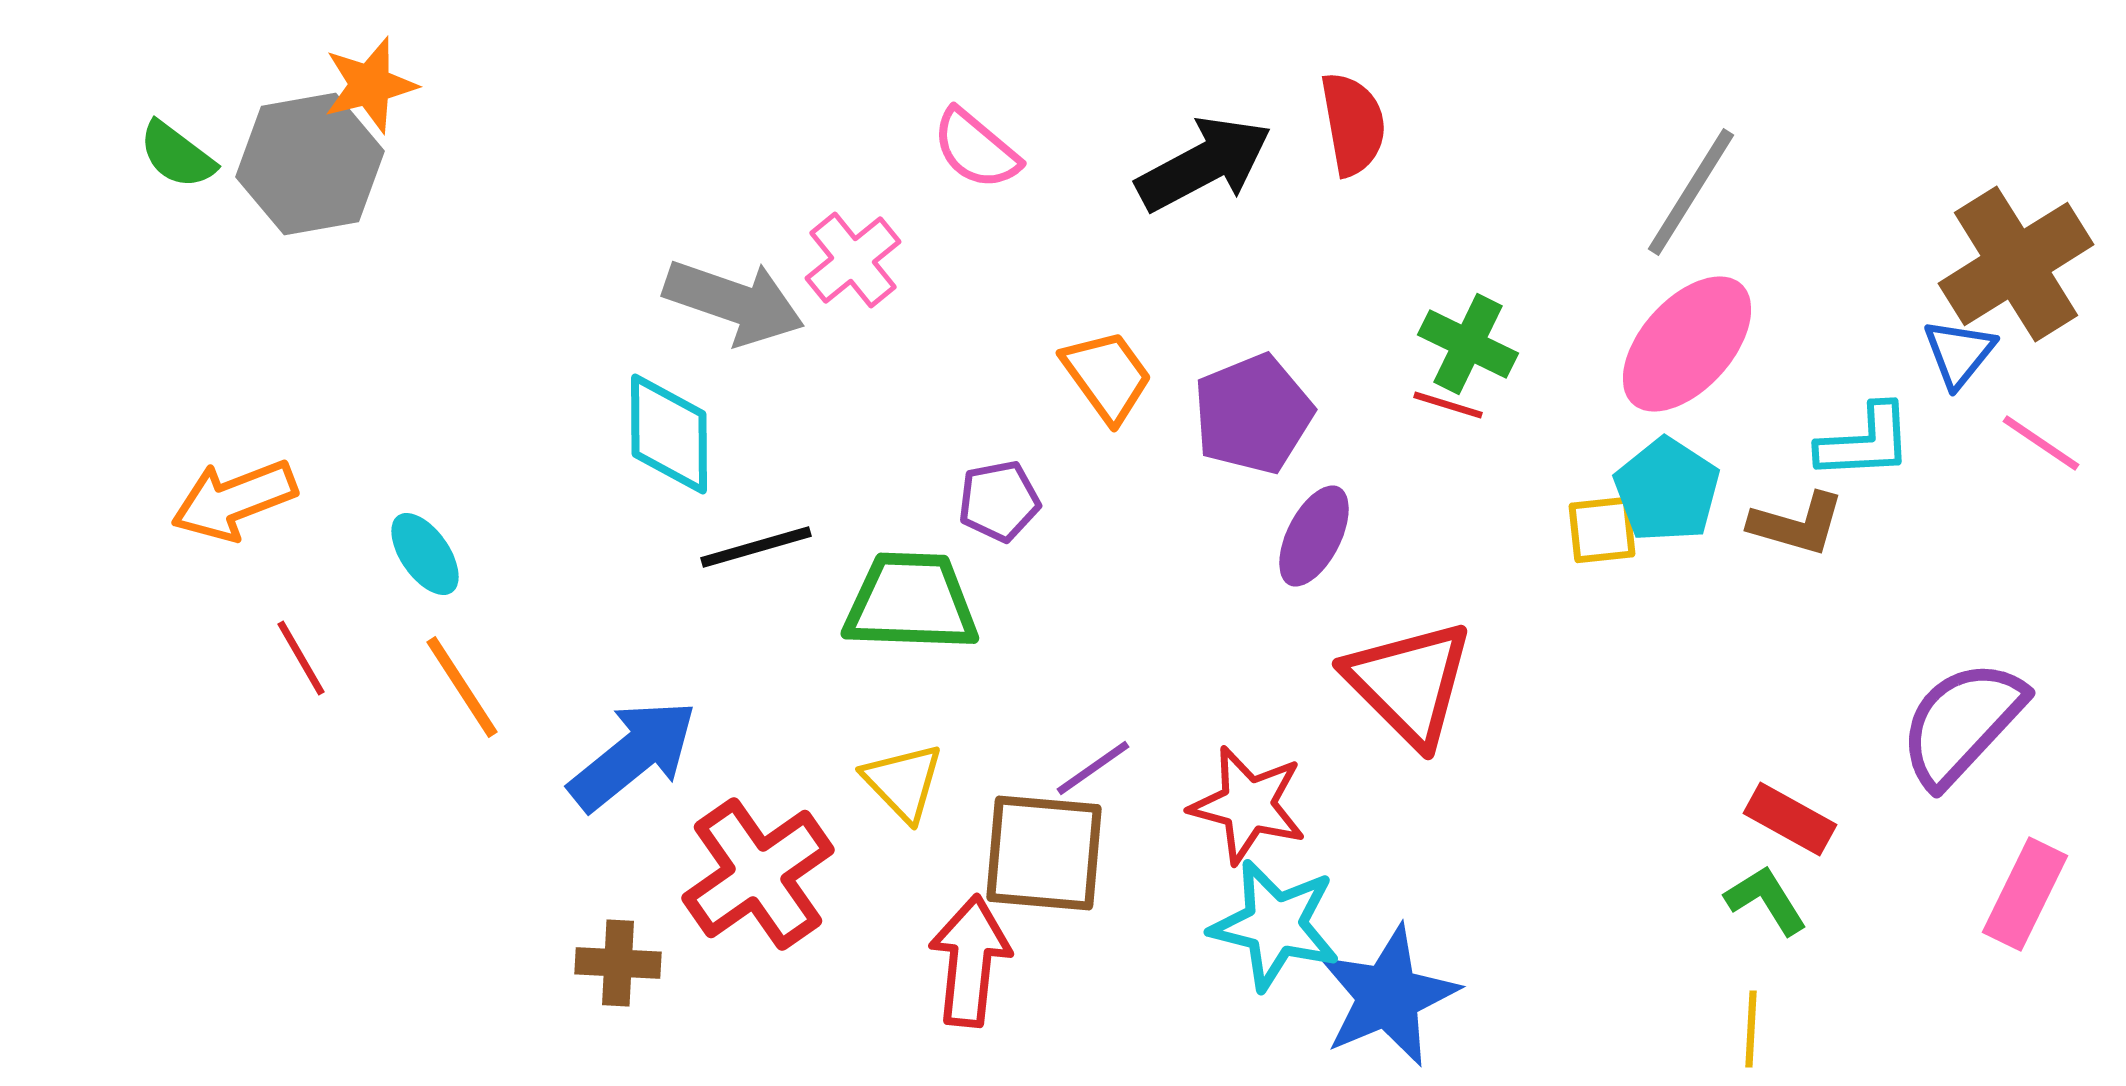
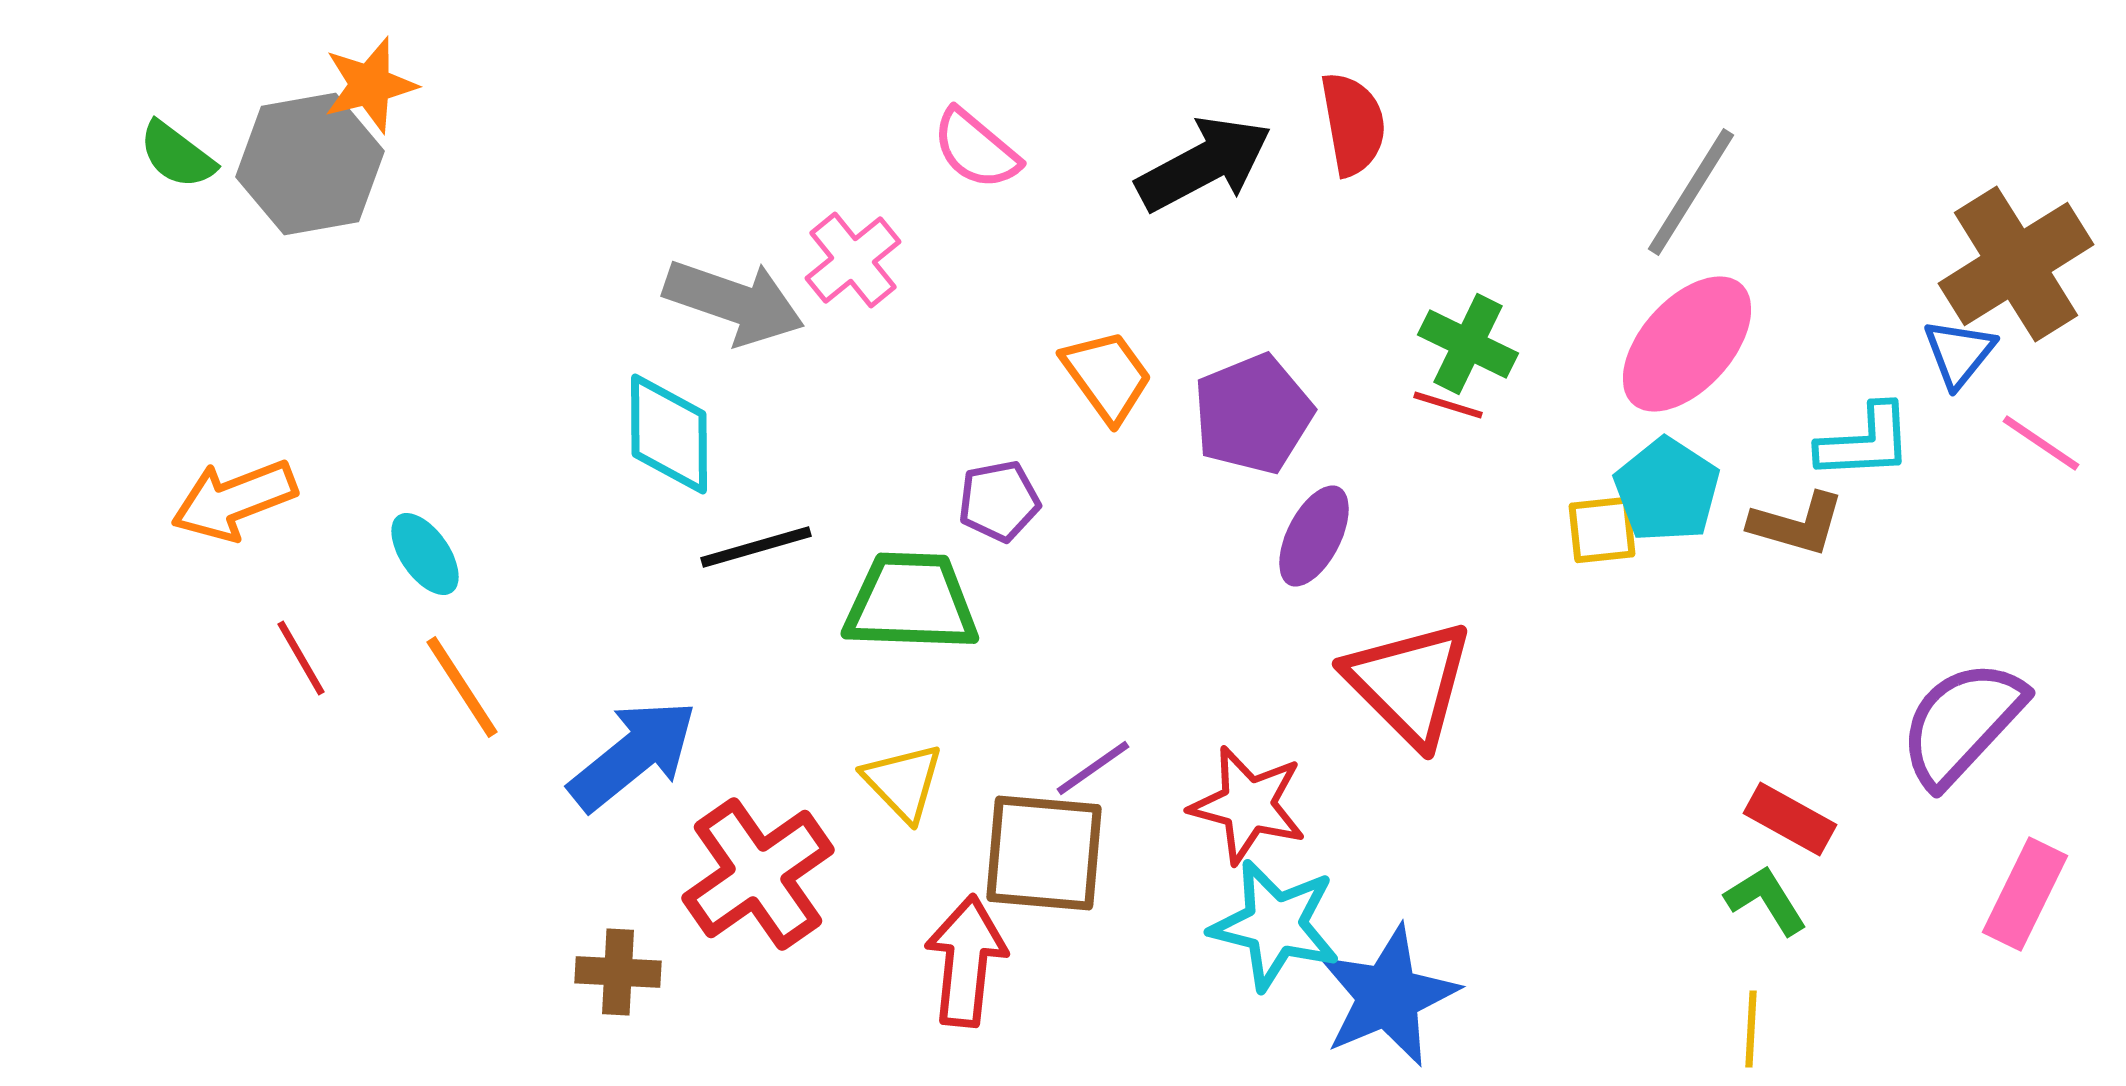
red arrow at (970, 961): moved 4 px left
brown cross at (618, 963): moved 9 px down
